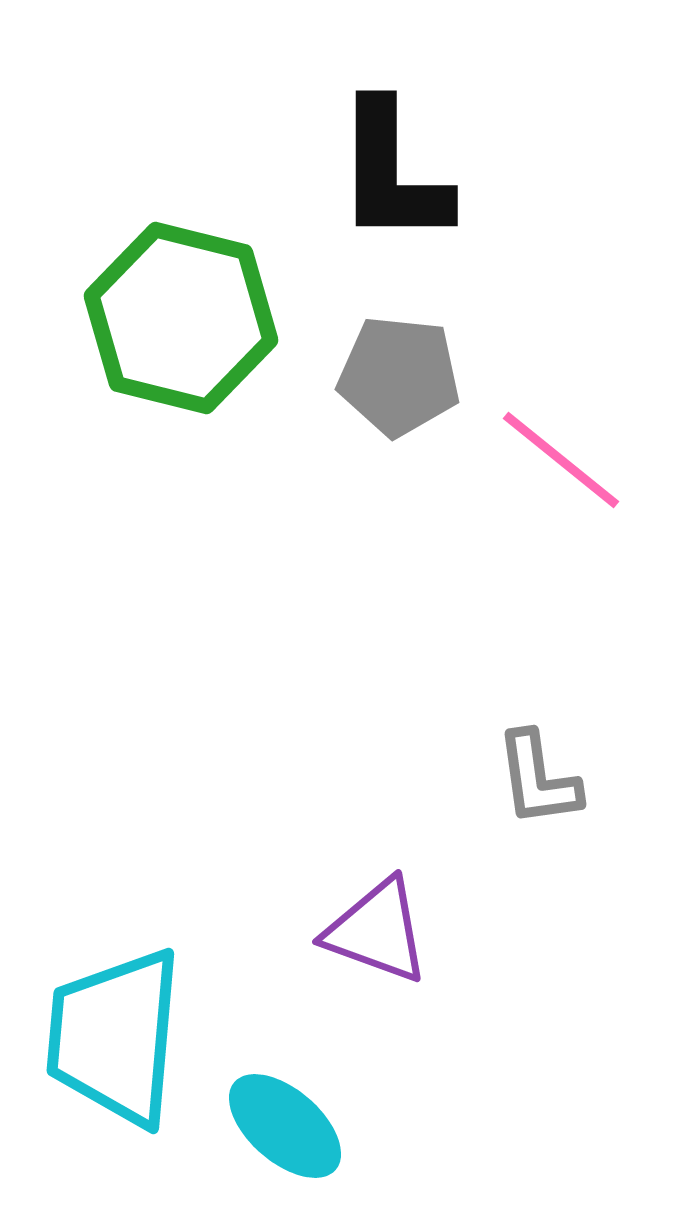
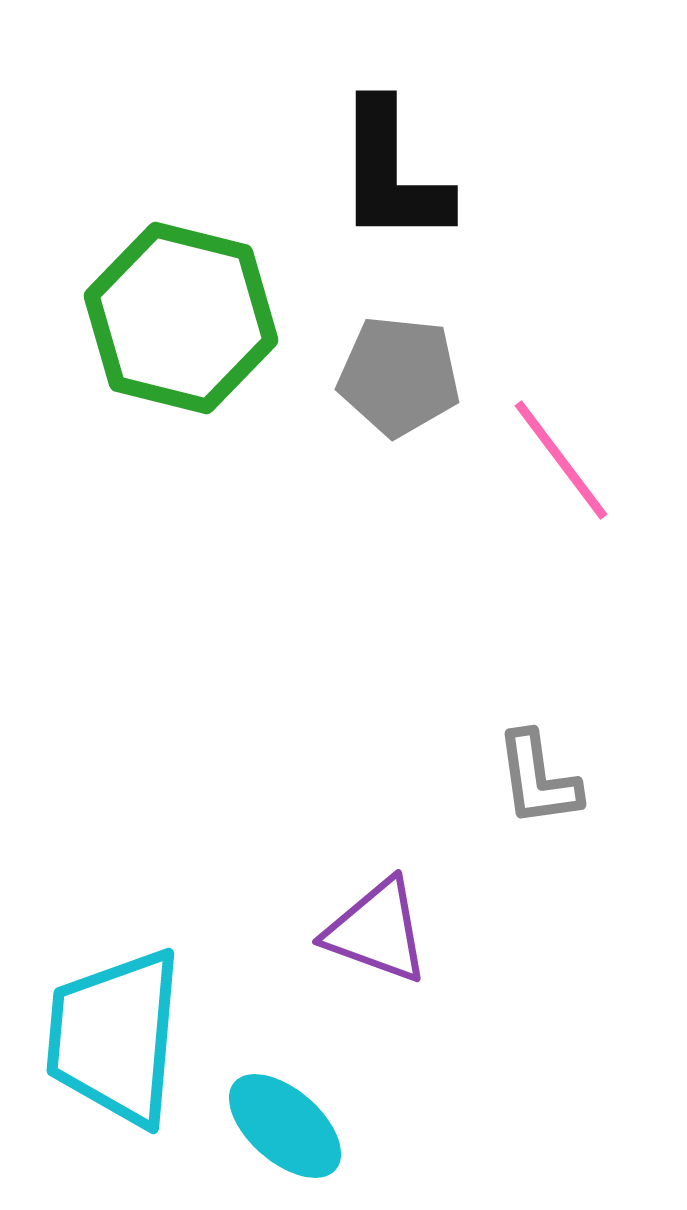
pink line: rotated 14 degrees clockwise
